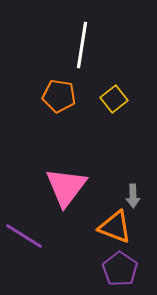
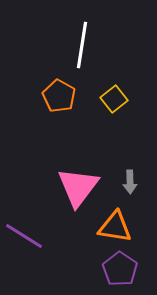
orange pentagon: rotated 20 degrees clockwise
pink triangle: moved 12 px right
gray arrow: moved 3 px left, 14 px up
orange triangle: rotated 12 degrees counterclockwise
